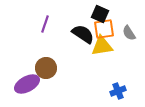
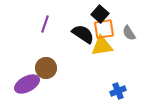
black square: rotated 18 degrees clockwise
